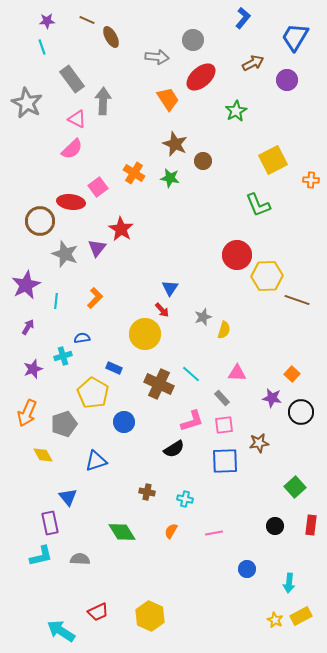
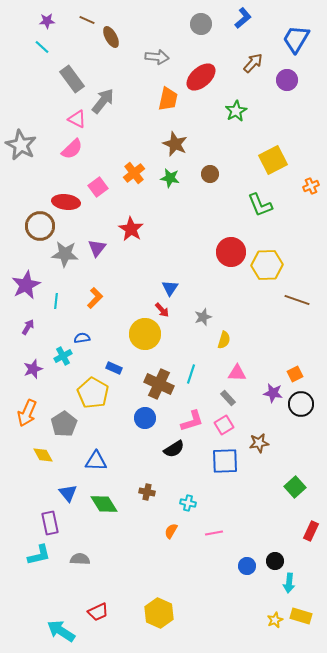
blue L-shape at (243, 18): rotated 10 degrees clockwise
blue trapezoid at (295, 37): moved 1 px right, 2 px down
gray circle at (193, 40): moved 8 px right, 16 px up
cyan line at (42, 47): rotated 28 degrees counterclockwise
brown arrow at (253, 63): rotated 20 degrees counterclockwise
orange trapezoid at (168, 99): rotated 45 degrees clockwise
gray arrow at (103, 101): rotated 36 degrees clockwise
gray star at (27, 103): moved 6 px left, 42 px down
brown circle at (203, 161): moved 7 px right, 13 px down
orange cross at (134, 173): rotated 20 degrees clockwise
orange cross at (311, 180): moved 6 px down; rotated 28 degrees counterclockwise
red ellipse at (71, 202): moved 5 px left
green L-shape at (258, 205): moved 2 px right
brown circle at (40, 221): moved 5 px down
red star at (121, 229): moved 10 px right
gray star at (65, 254): rotated 16 degrees counterclockwise
red circle at (237, 255): moved 6 px left, 3 px up
yellow hexagon at (267, 276): moved 11 px up
yellow semicircle at (224, 330): moved 10 px down
cyan cross at (63, 356): rotated 12 degrees counterclockwise
cyan line at (191, 374): rotated 66 degrees clockwise
orange square at (292, 374): moved 3 px right; rotated 21 degrees clockwise
gray rectangle at (222, 398): moved 6 px right
purple star at (272, 398): moved 1 px right, 5 px up
black circle at (301, 412): moved 8 px up
blue circle at (124, 422): moved 21 px right, 4 px up
gray pentagon at (64, 424): rotated 15 degrees counterclockwise
pink square at (224, 425): rotated 24 degrees counterclockwise
blue triangle at (96, 461): rotated 20 degrees clockwise
blue triangle at (68, 497): moved 4 px up
cyan cross at (185, 499): moved 3 px right, 4 px down
red rectangle at (311, 525): moved 6 px down; rotated 18 degrees clockwise
black circle at (275, 526): moved 35 px down
green diamond at (122, 532): moved 18 px left, 28 px up
cyan L-shape at (41, 556): moved 2 px left, 1 px up
blue circle at (247, 569): moved 3 px up
yellow hexagon at (150, 616): moved 9 px right, 3 px up
yellow rectangle at (301, 616): rotated 45 degrees clockwise
yellow star at (275, 620): rotated 21 degrees clockwise
